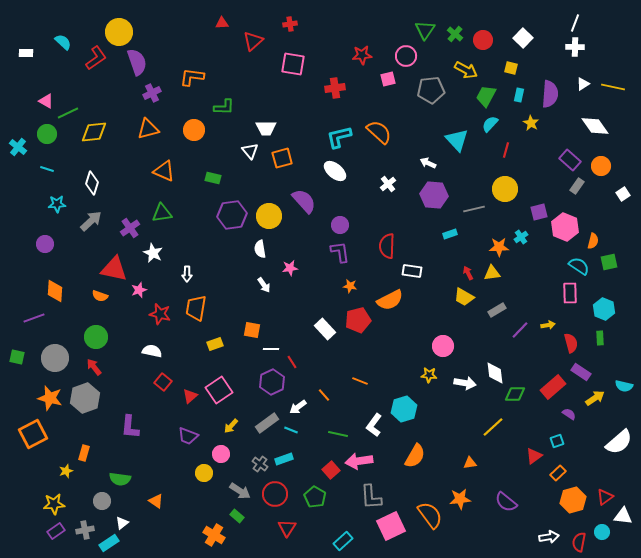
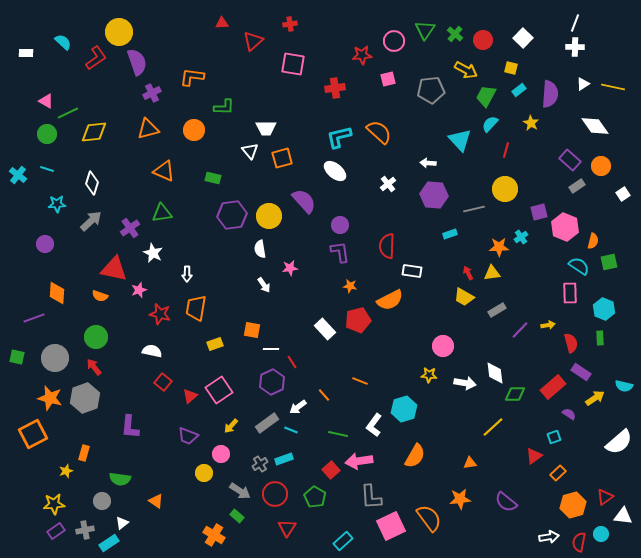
pink circle at (406, 56): moved 12 px left, 15 px up
cyan rectangle at (519, 95): moved 5 px up; rotated 40 degrees clockwise
cyan triangle at (457, 140): moved 3 px right
cyan cross at (18, 147): moved 28 px down
white arrow at (428, 163): rotated 21 degrees counterclockwise
gray rectangle at (577, 186): rotated 21 degrees clockwise
orange diamond at (55, 291): moved 2 px right, 2 px down
cyan square at (557, 441): moved 3 px left, 4 px up
gray cross at (260, 464): rotated 21 degrees clockwise
orange hexagon at (573, 500): moved 5 px down
orange semicircle at (430, 515): moved 1 px left, 3 px down
cyan circle at (602, 532): moved 1 px left, 2 px down
